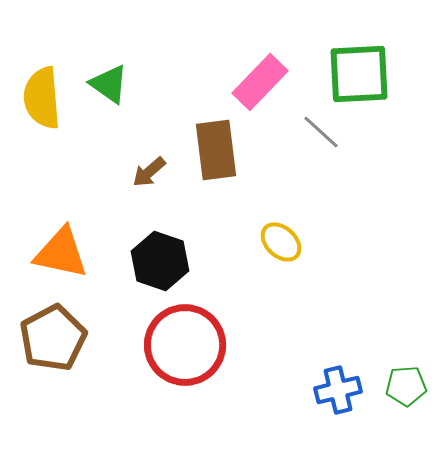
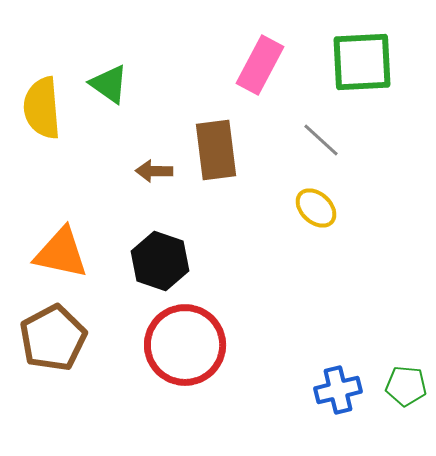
green square: moved 3 px right, 12 px up
pink rectangle: moved 17 px up; rotated 16 degrees counterclockwise
yellow semicircle: moved 10 px down
gray line: moved 8 px down
brown arrow: moved 5 px right, 1 px up; rotated 42 degrees clockwise
yellow ellipse: moved 35 px right, 34 px up
green pentagon: rotated 9 degrees clockwise
